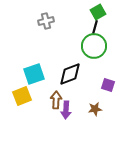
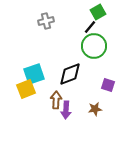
black line: moved 5 px left; rotated 24 degrees clockwise
yellow square: moved 4 px right, 7 px up
